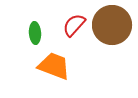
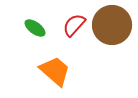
green ellipse: moved 5 px up; rotated 50 degrees counterclockwise
orange trapezoid: moved 1 px right, 5 px down; rotated 20 degrees clockwise
